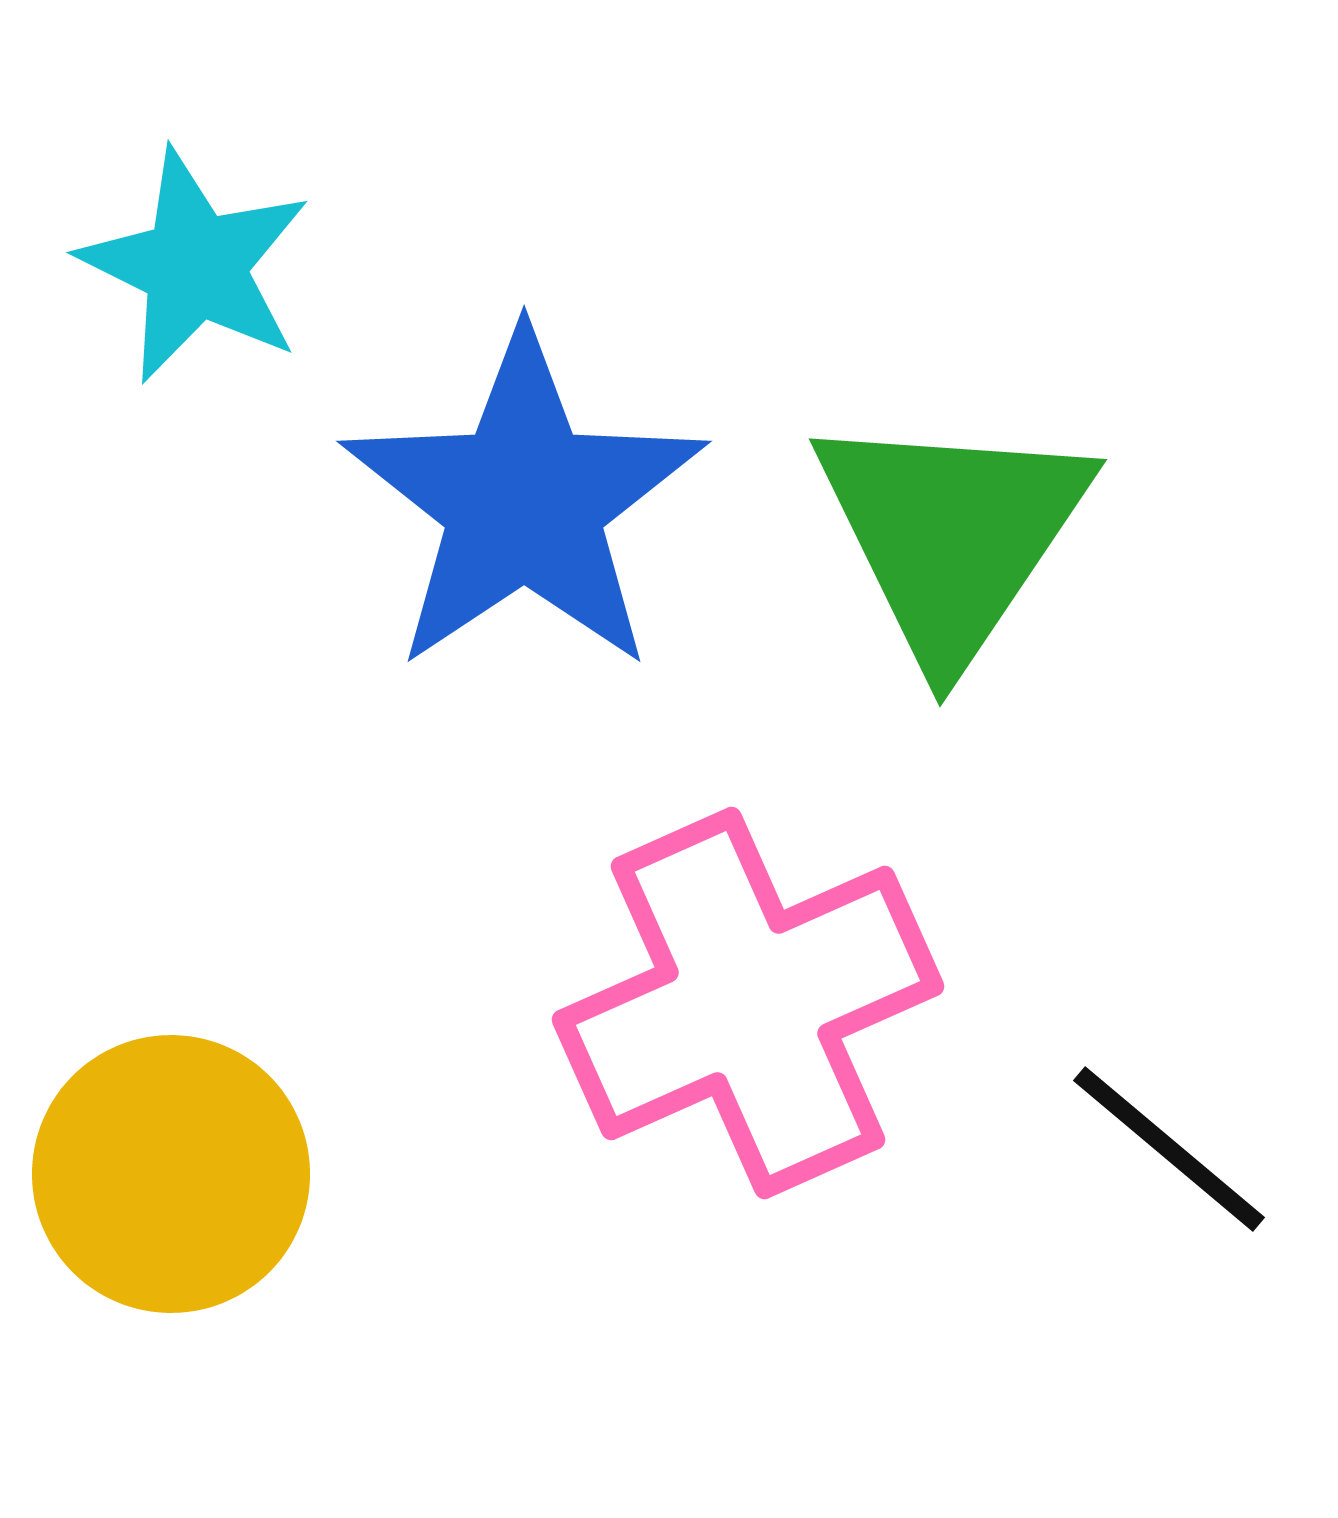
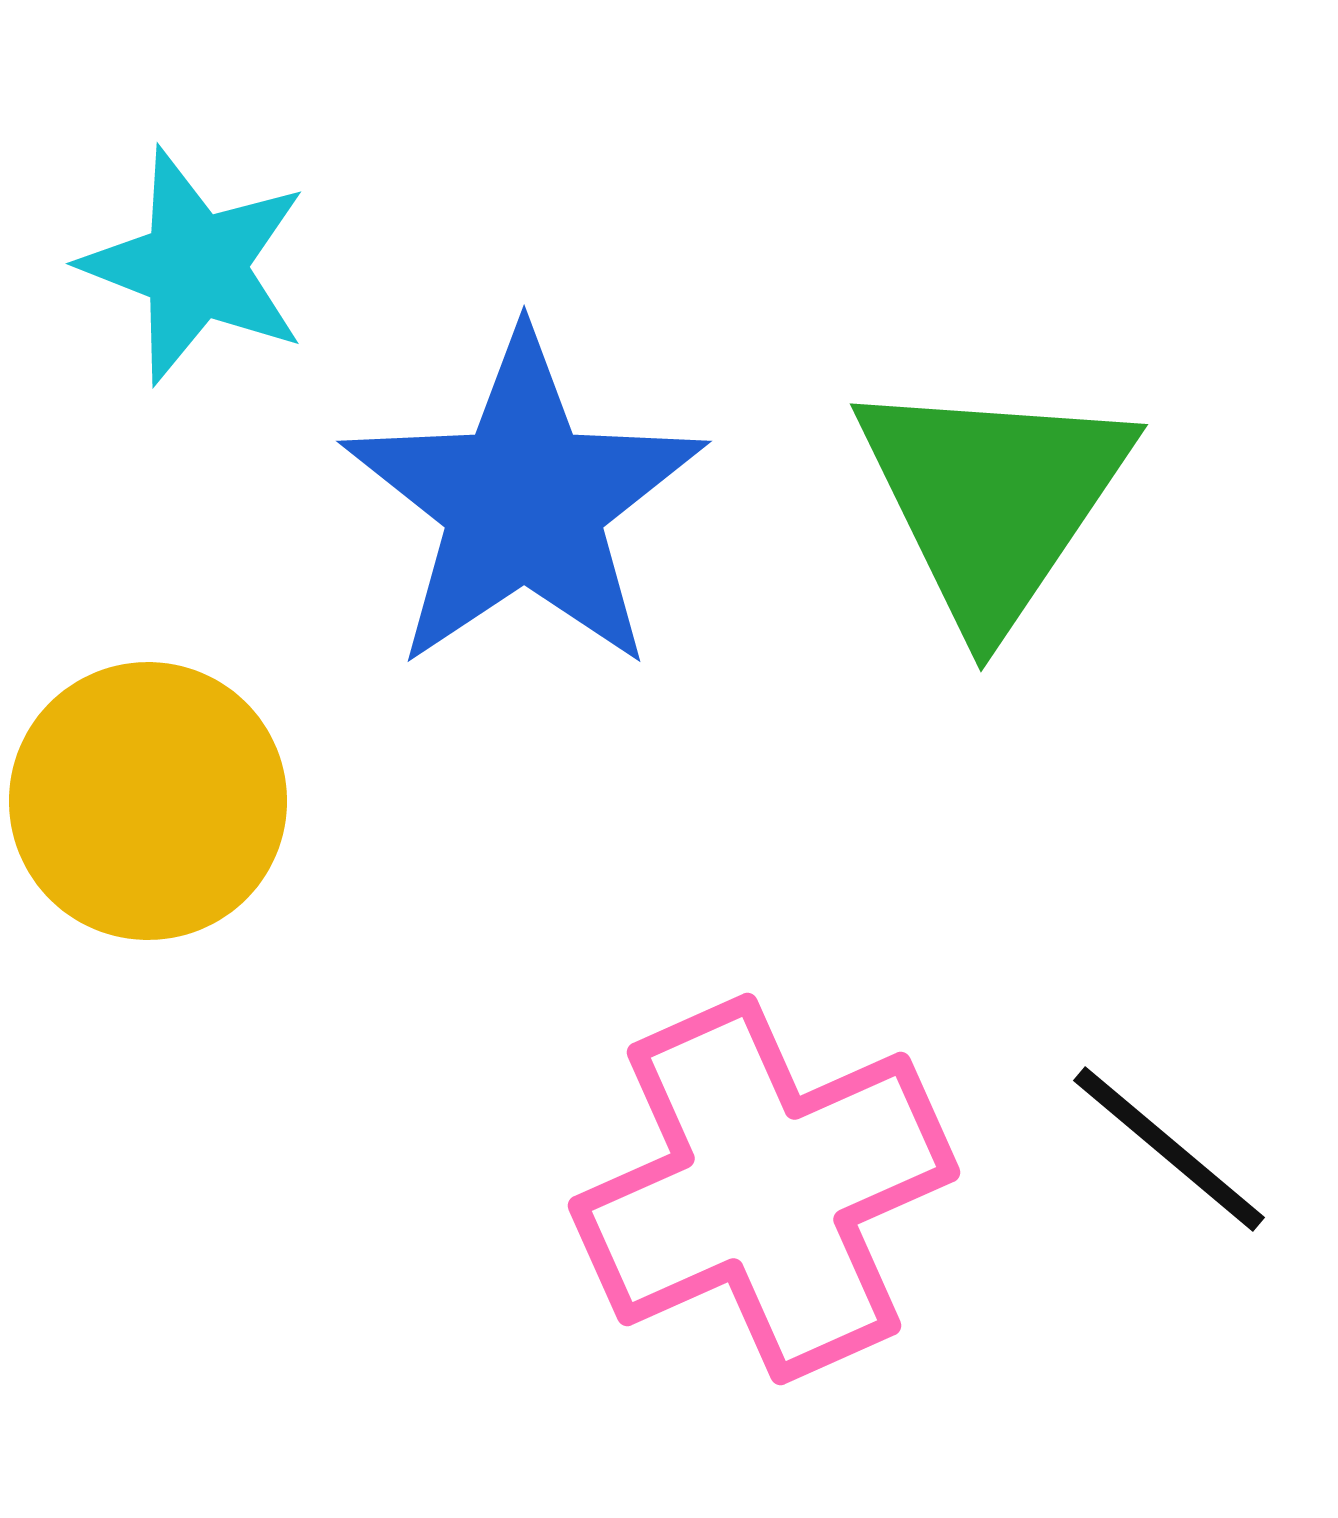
cyan star: rotated 5 degrees counterclockwise
green triangle: moved 41 px right, 35 px up
pink cross: moved 16 px right, 186 px down
yellow circle: moved 23 px left, 373 px up
